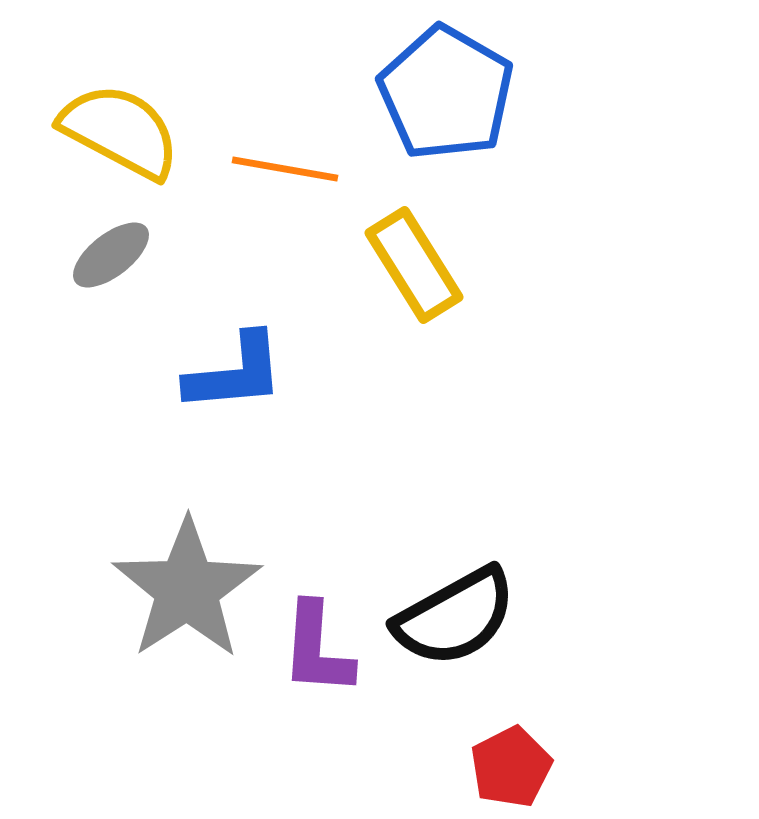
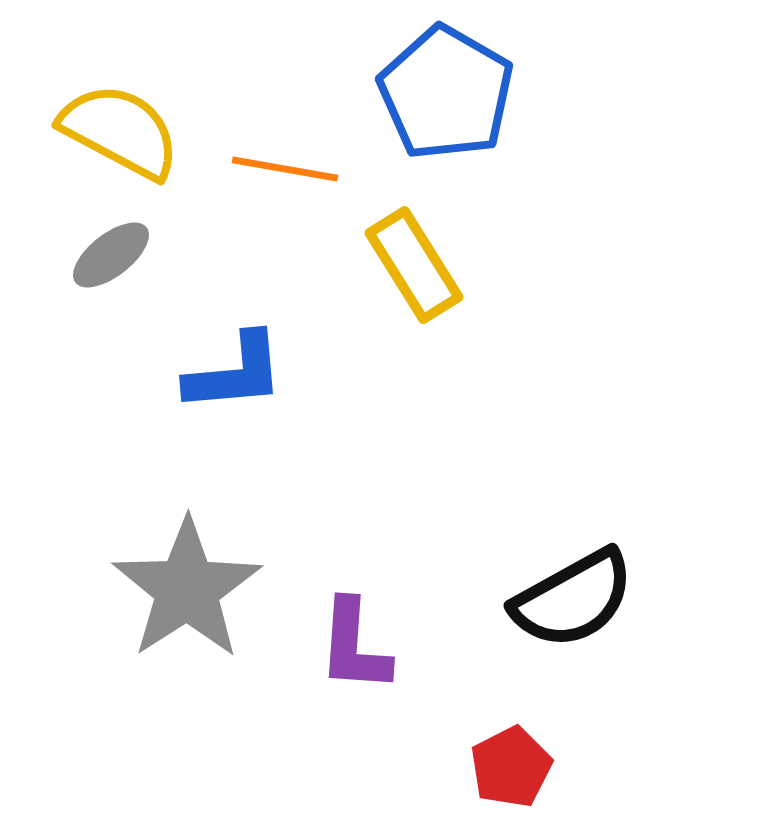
black semicircle: moved 118 px right, 18 px up
purple L-shape: moved 37 px right, 3 px up
